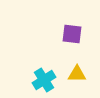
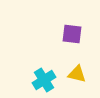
yellow triangle: rotated 12 degrees clockwise
